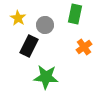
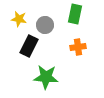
yellow star: moved 1 px right, 1 px down; rotated 21 degrees counterclockwise
orange cross: moved 6 px left; rotated 28 degrees clockwise
